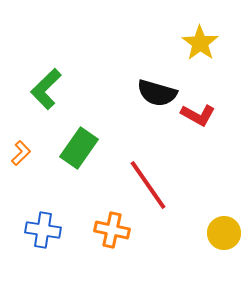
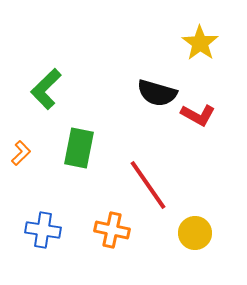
green rectangle: rotated 24 degrees counterclockwise
yellow circle: moved 29 px left
